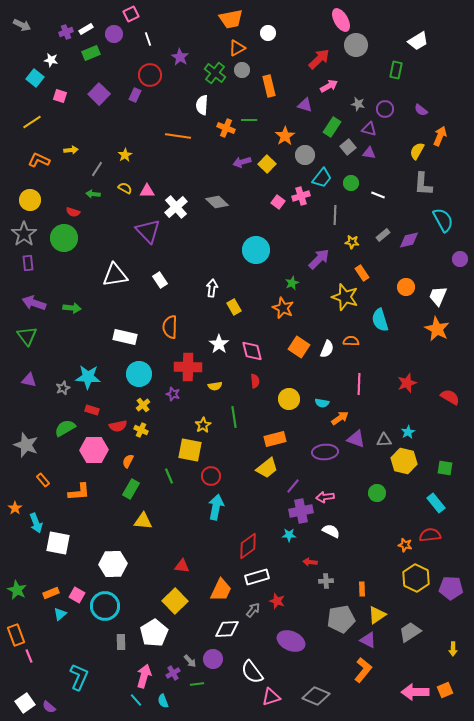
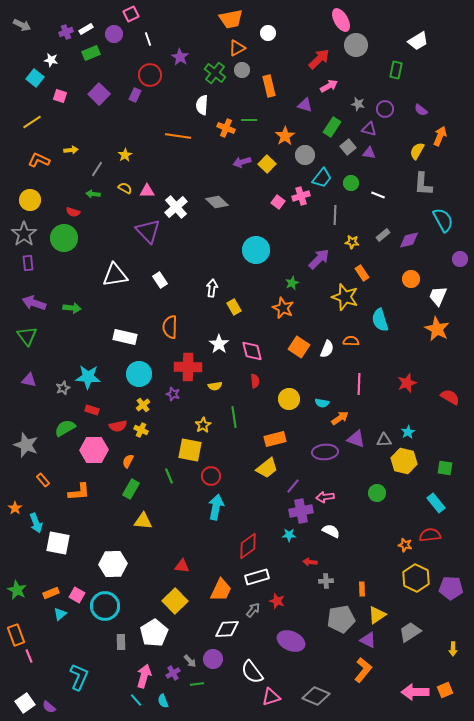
orange circle at (406, 287): moved 5 px right, 8 px up
